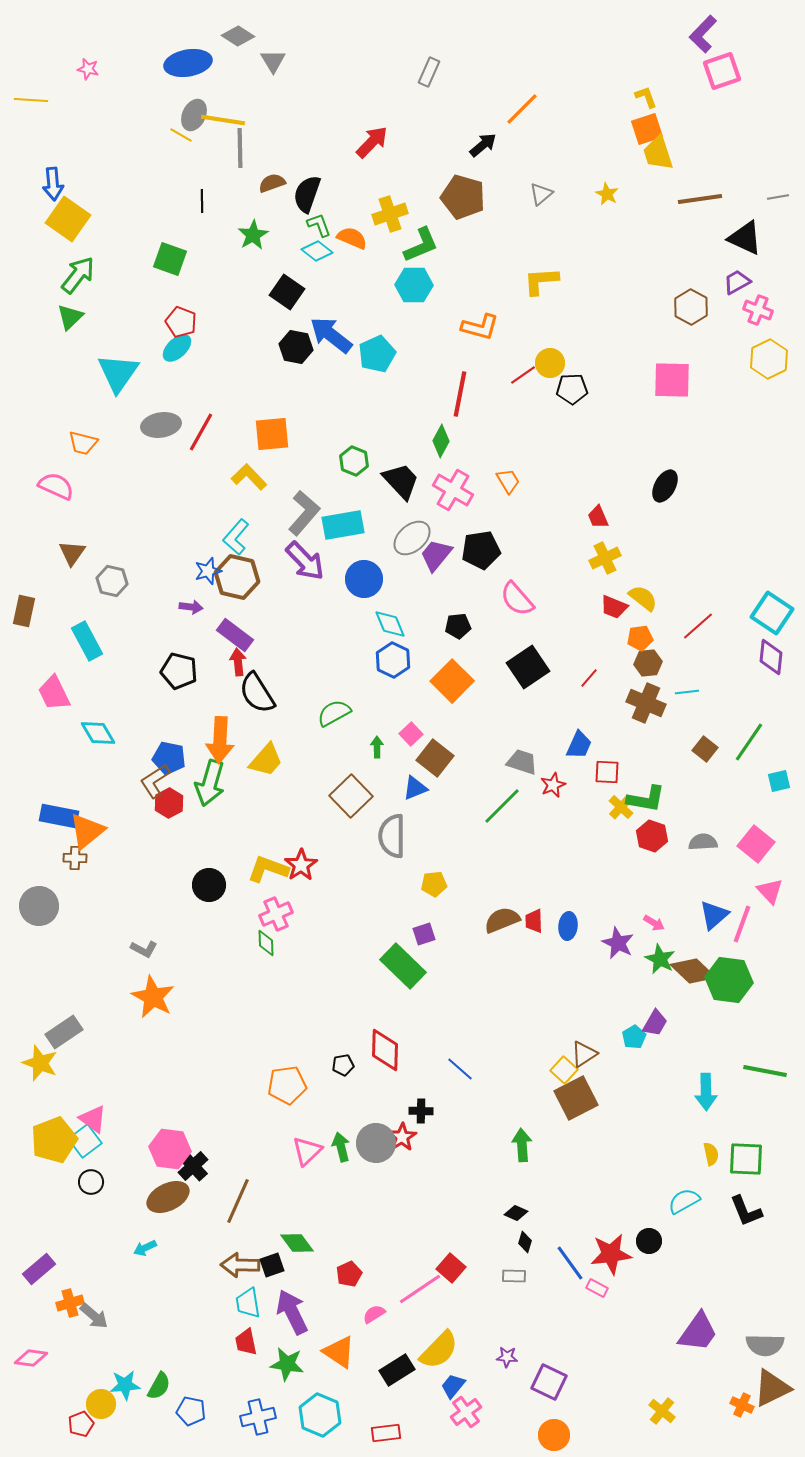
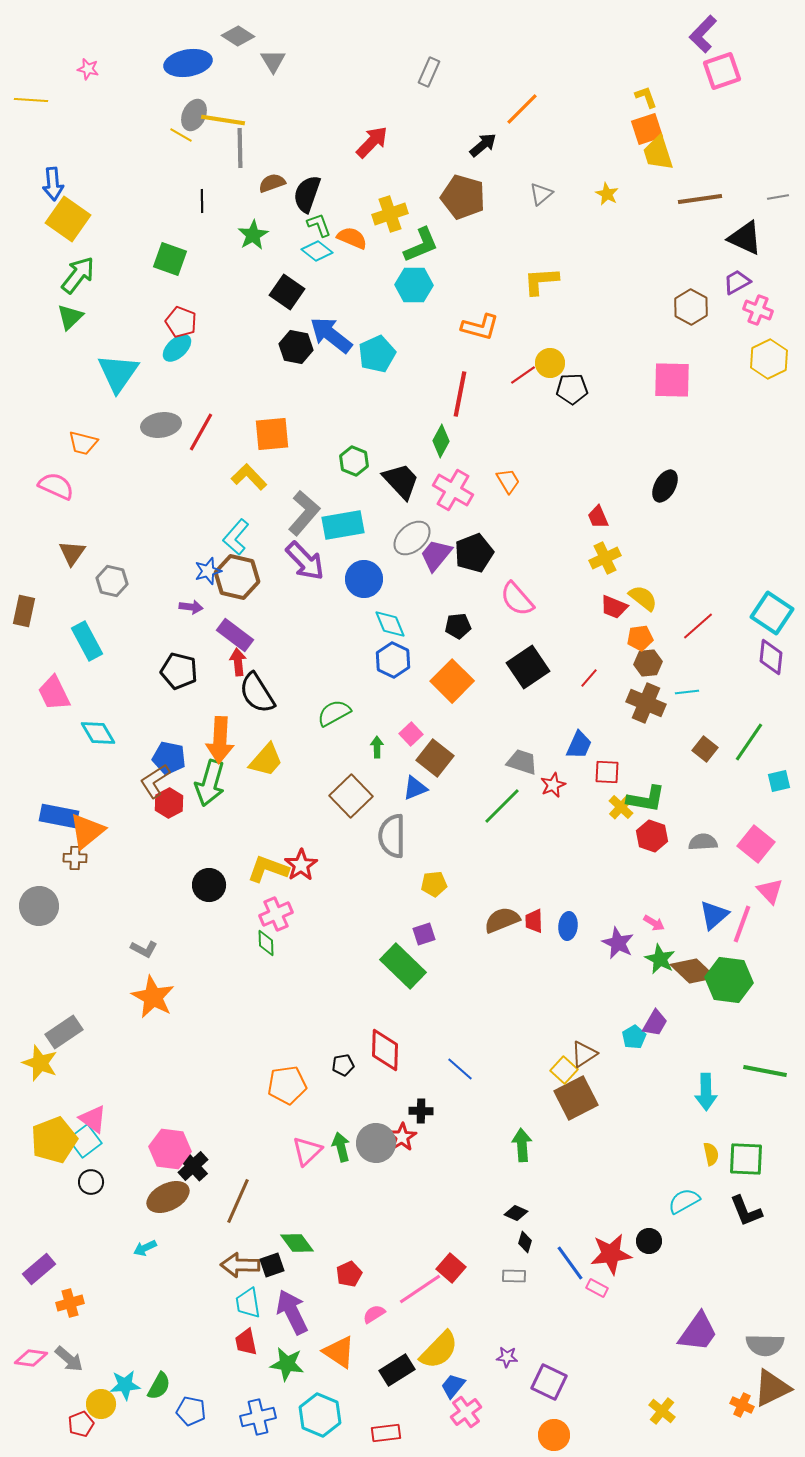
black pentagon at (481, 550): moved 7 px left, 3 px down; rotated 12 degrees counterclockwise
gray arrow at (94, 1316): moved 25 px left, 43 px down
